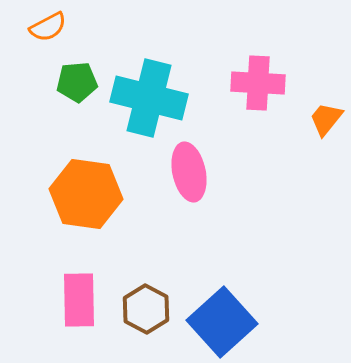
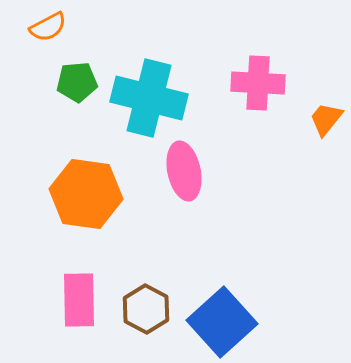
pink ellipse: moved 5 px left, 1 px up
